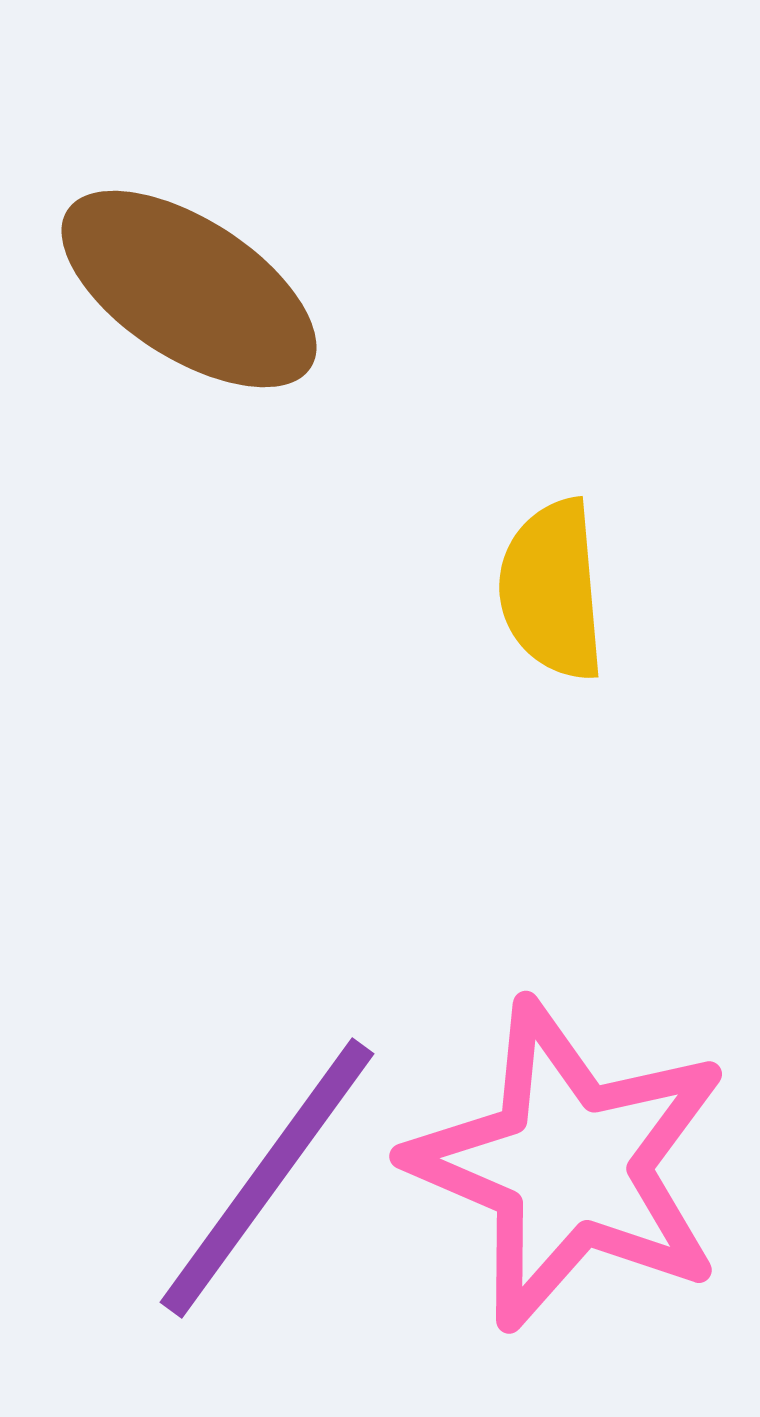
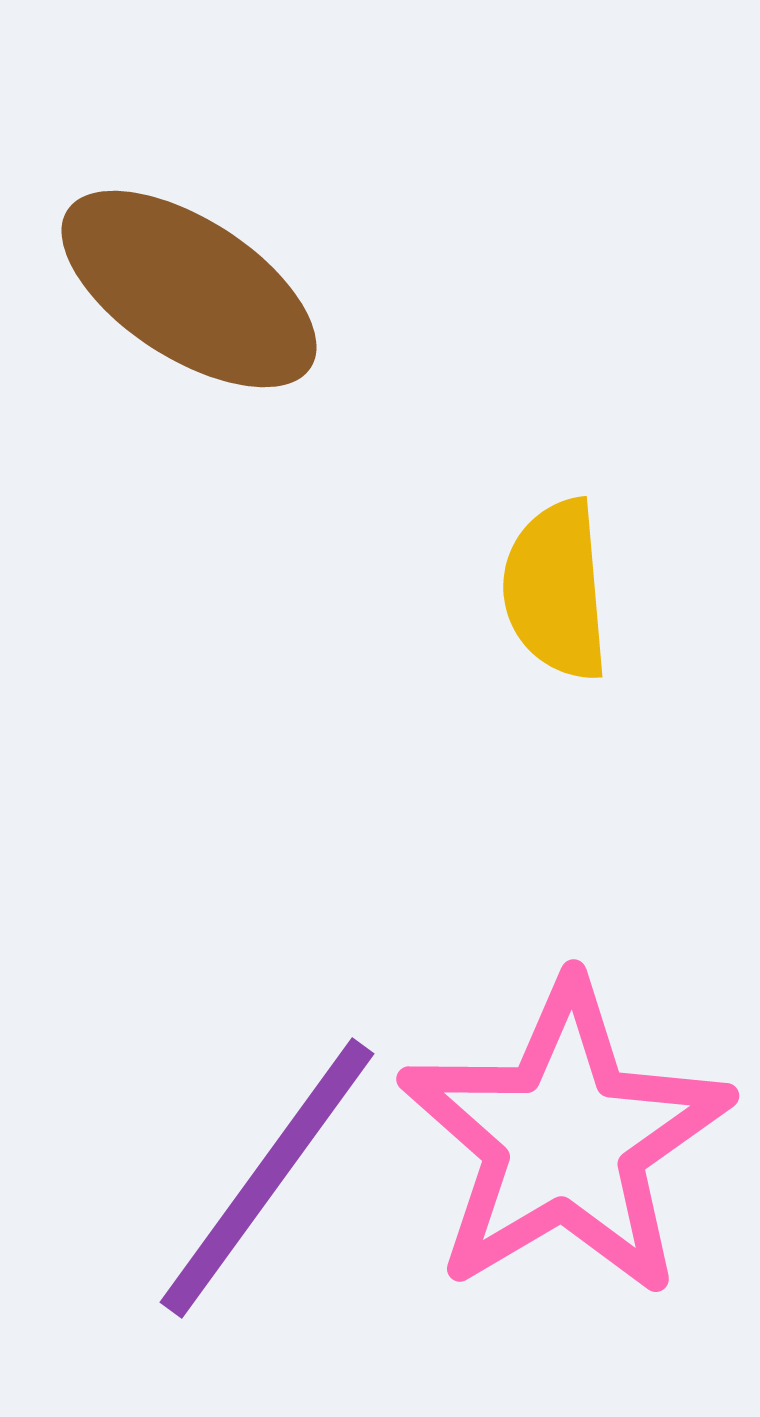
yellow semicircle: moved 4 px right
pink star: moved 4 px left, 26 px up; rotated 18 degrees clockwise
